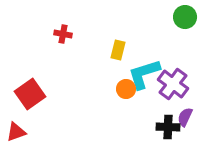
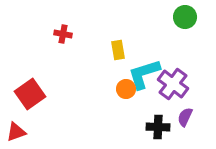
yellow rectangle: rotated 24 degrees counterclockwise
black cross: moved 10 px left
